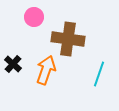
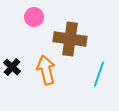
brown cross: moved 2 px right
black cross: moved 1 px left, 3 px down
orange arrow: rotated 32 degrees counterclockwise
